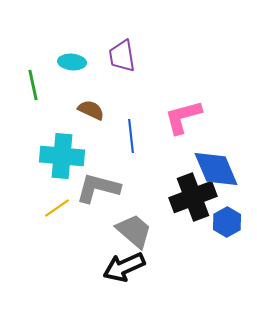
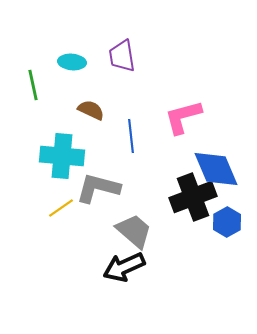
yellow line: moved 4 px right
